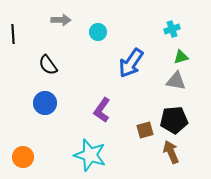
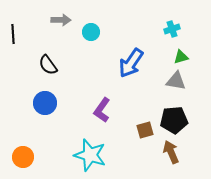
cyan circle: moved 7 px left
